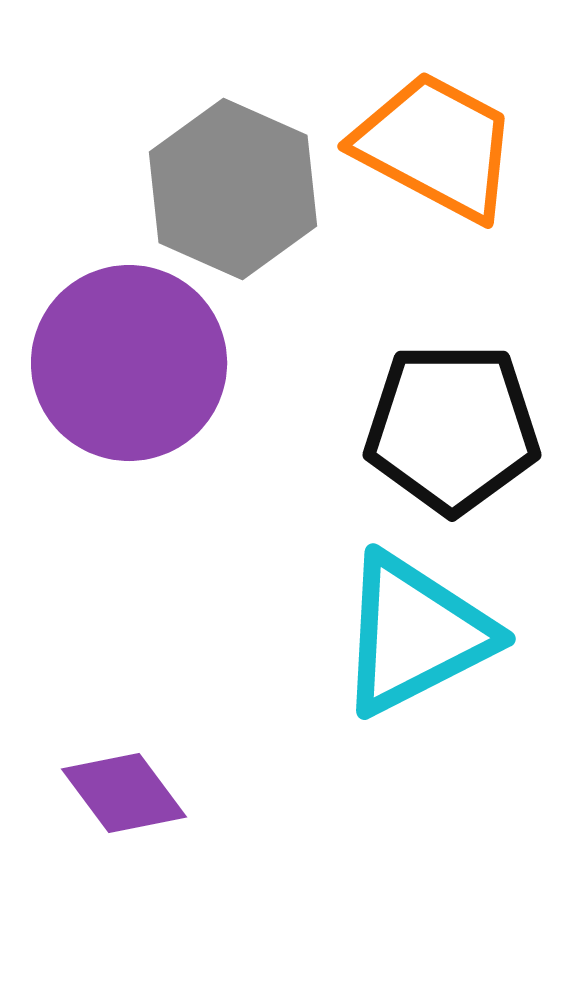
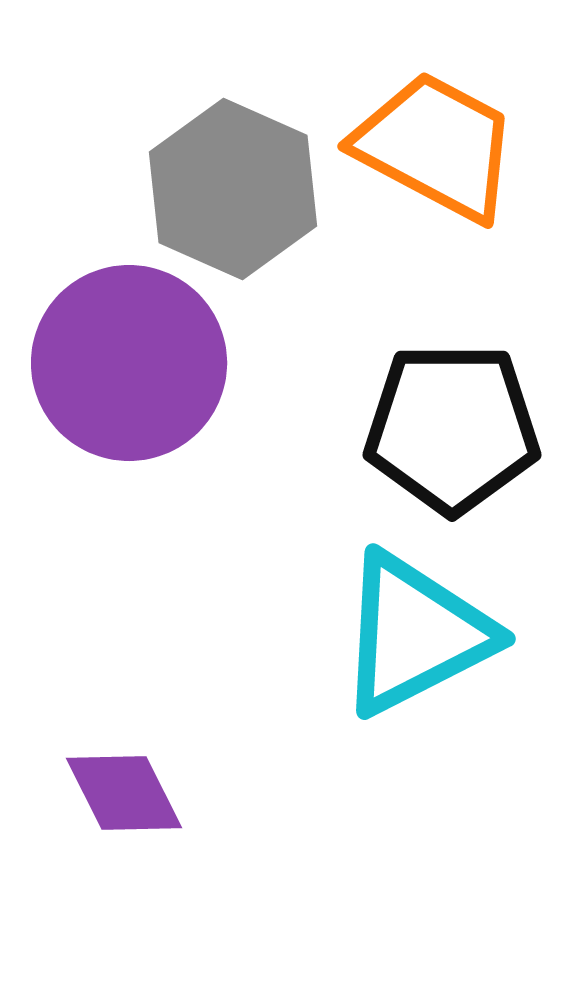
purple diamond: rotated 10 degrees clockwise
